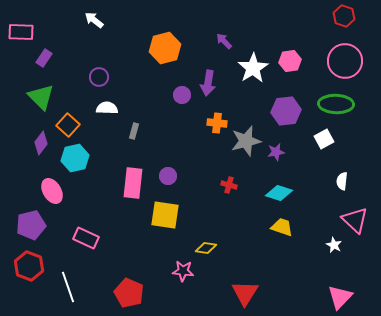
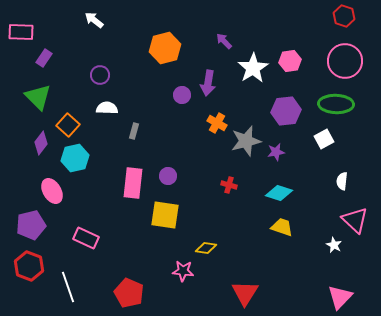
purple circle at (99, 77): moved 1 px right, 2 px up
green triangle at (41, 97): moved 3 px left
orange cross at (217, 123): rotated 24 degrees clockwise
